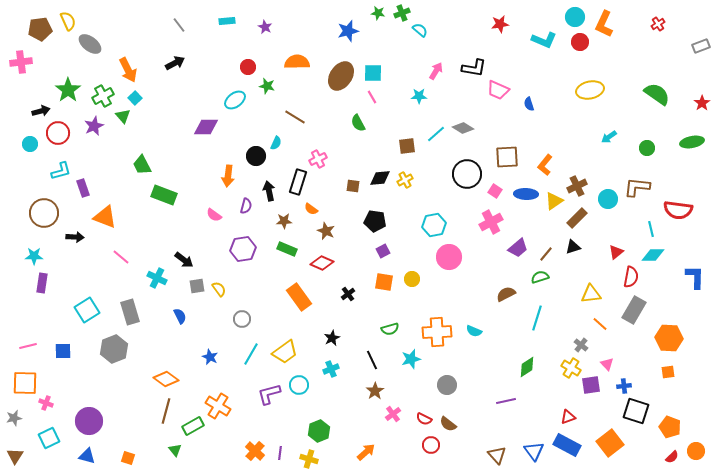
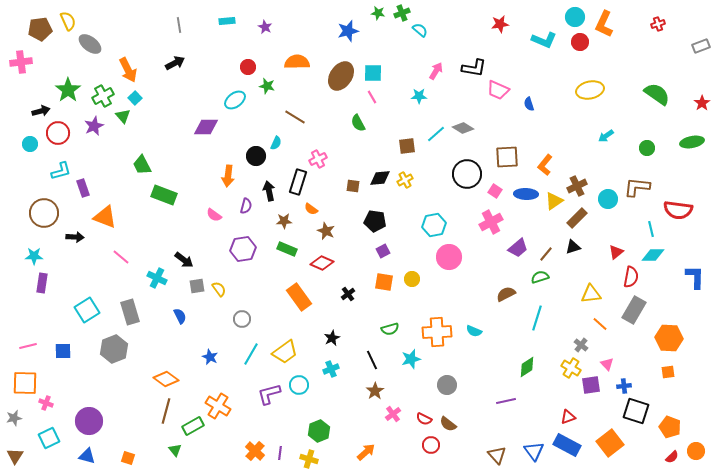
red cross at (658, 24): rotated 16 degrees clockwise
gray line at (179, 25): rotated 28 degrees clockwise
cyan arrow at (609, 137): moved 3 px left, 1 px up
